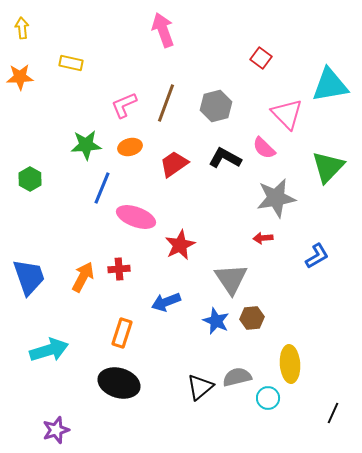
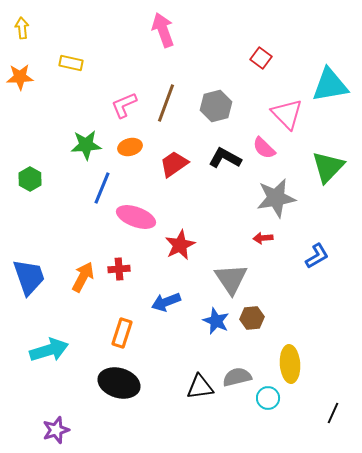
black triangle: rotated 32 degrees clockwise
